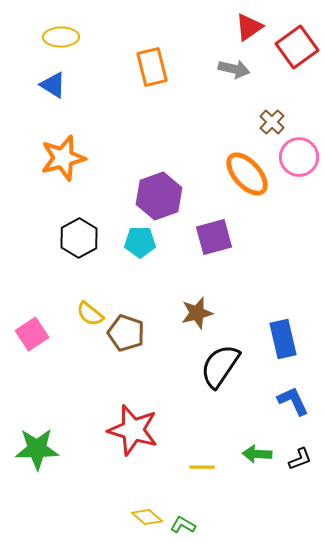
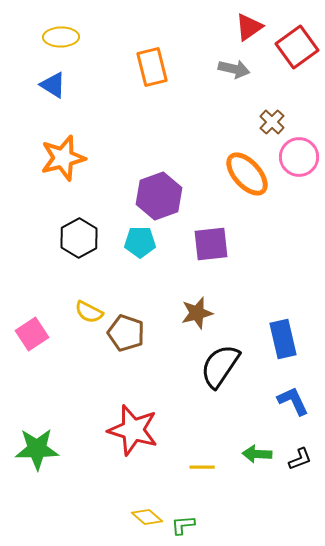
purple square: moved 3 px left, 7 px down; rotated 9 degrees clockwise
yellow semicircle: moved 1 px left, 2 px up; rotated 12 degrees counterclockwise
green L-shape: rotated 35 degrees counterclockwise
